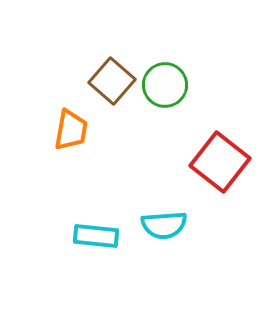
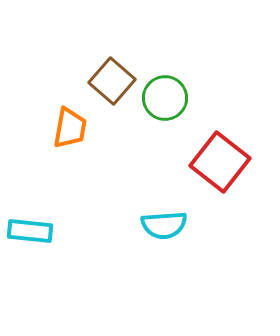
green circle: moved 13 px down
orange trapezoid: moved 1 px left, 2 px up
cyan rectangle: moved 66 px left, 5 px up
